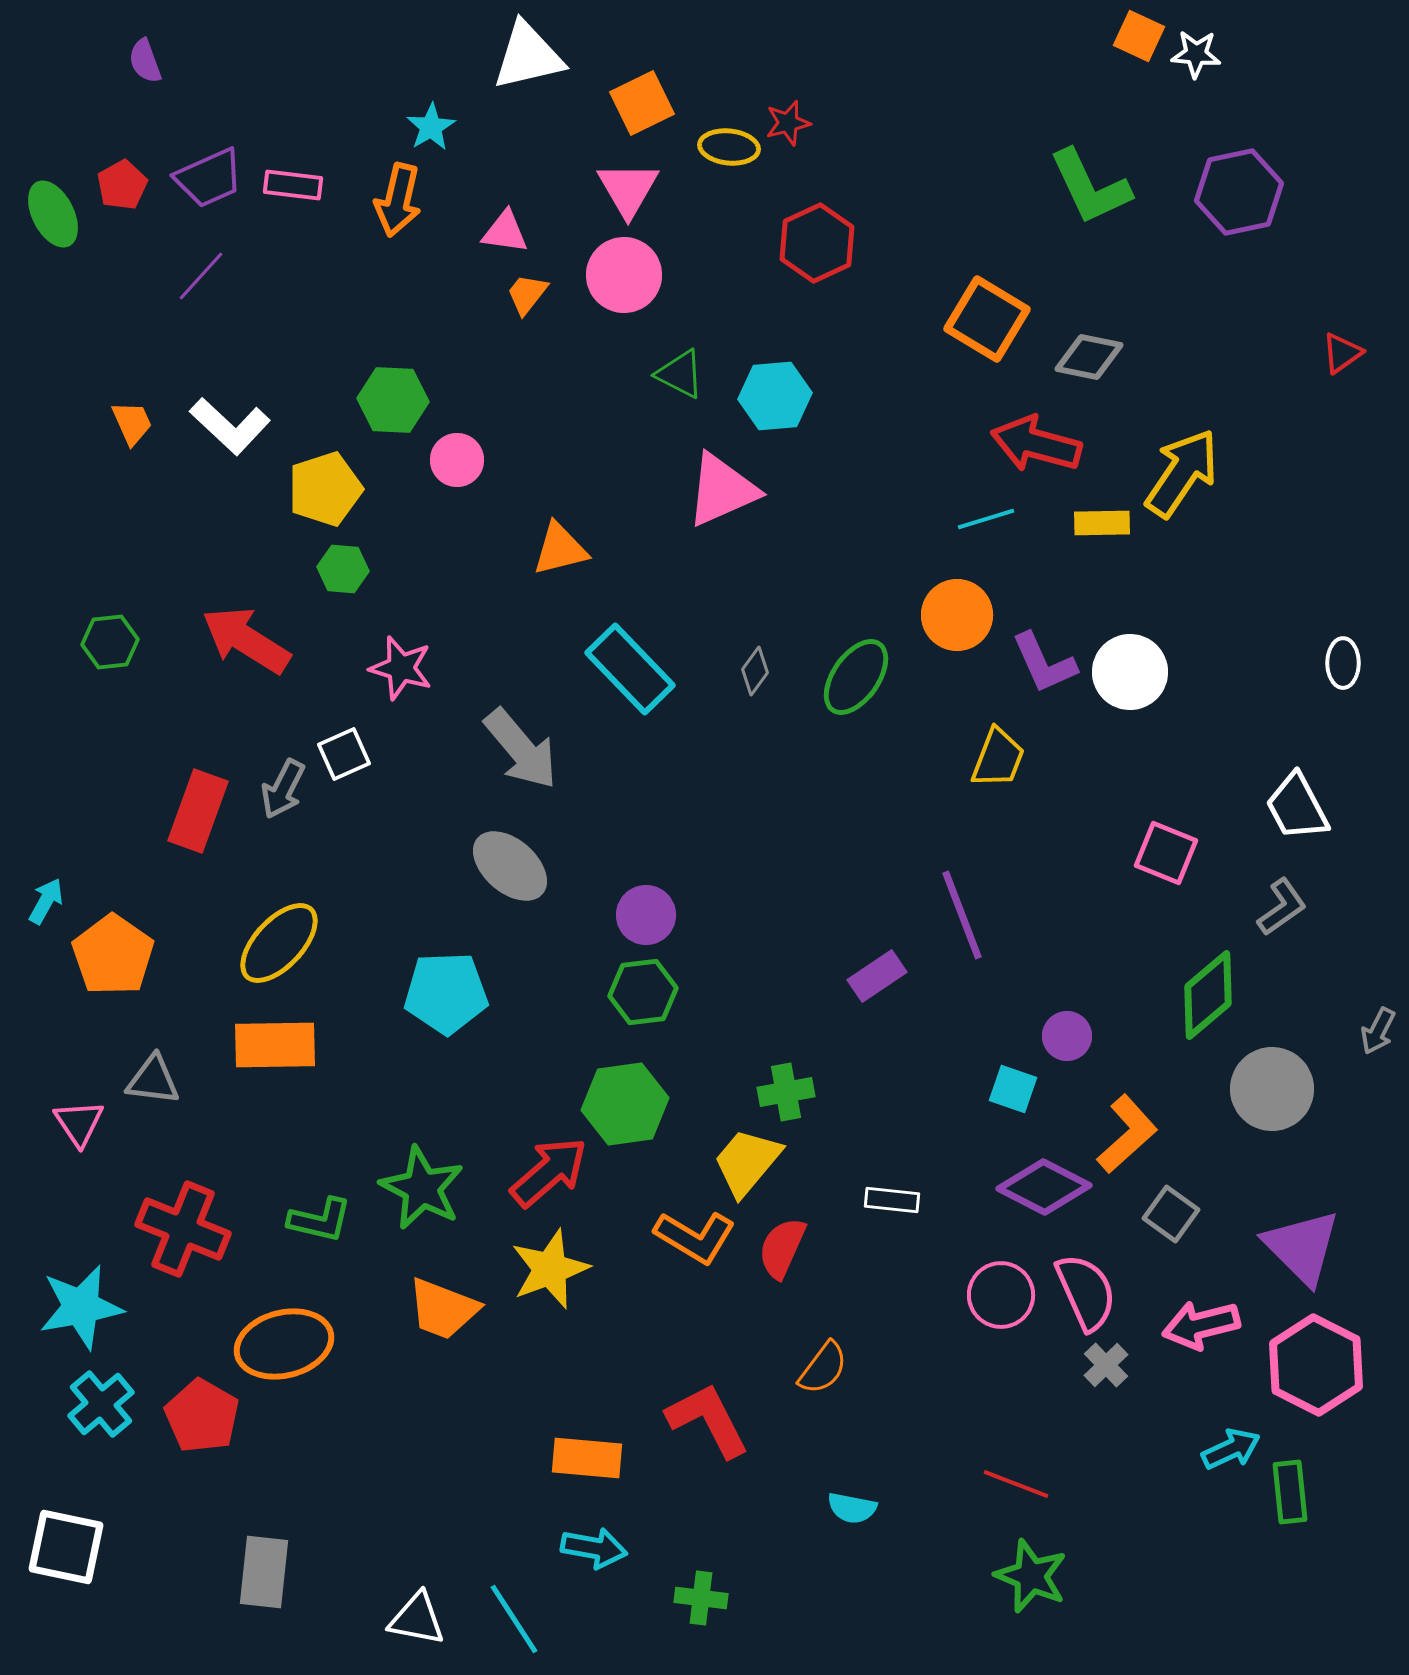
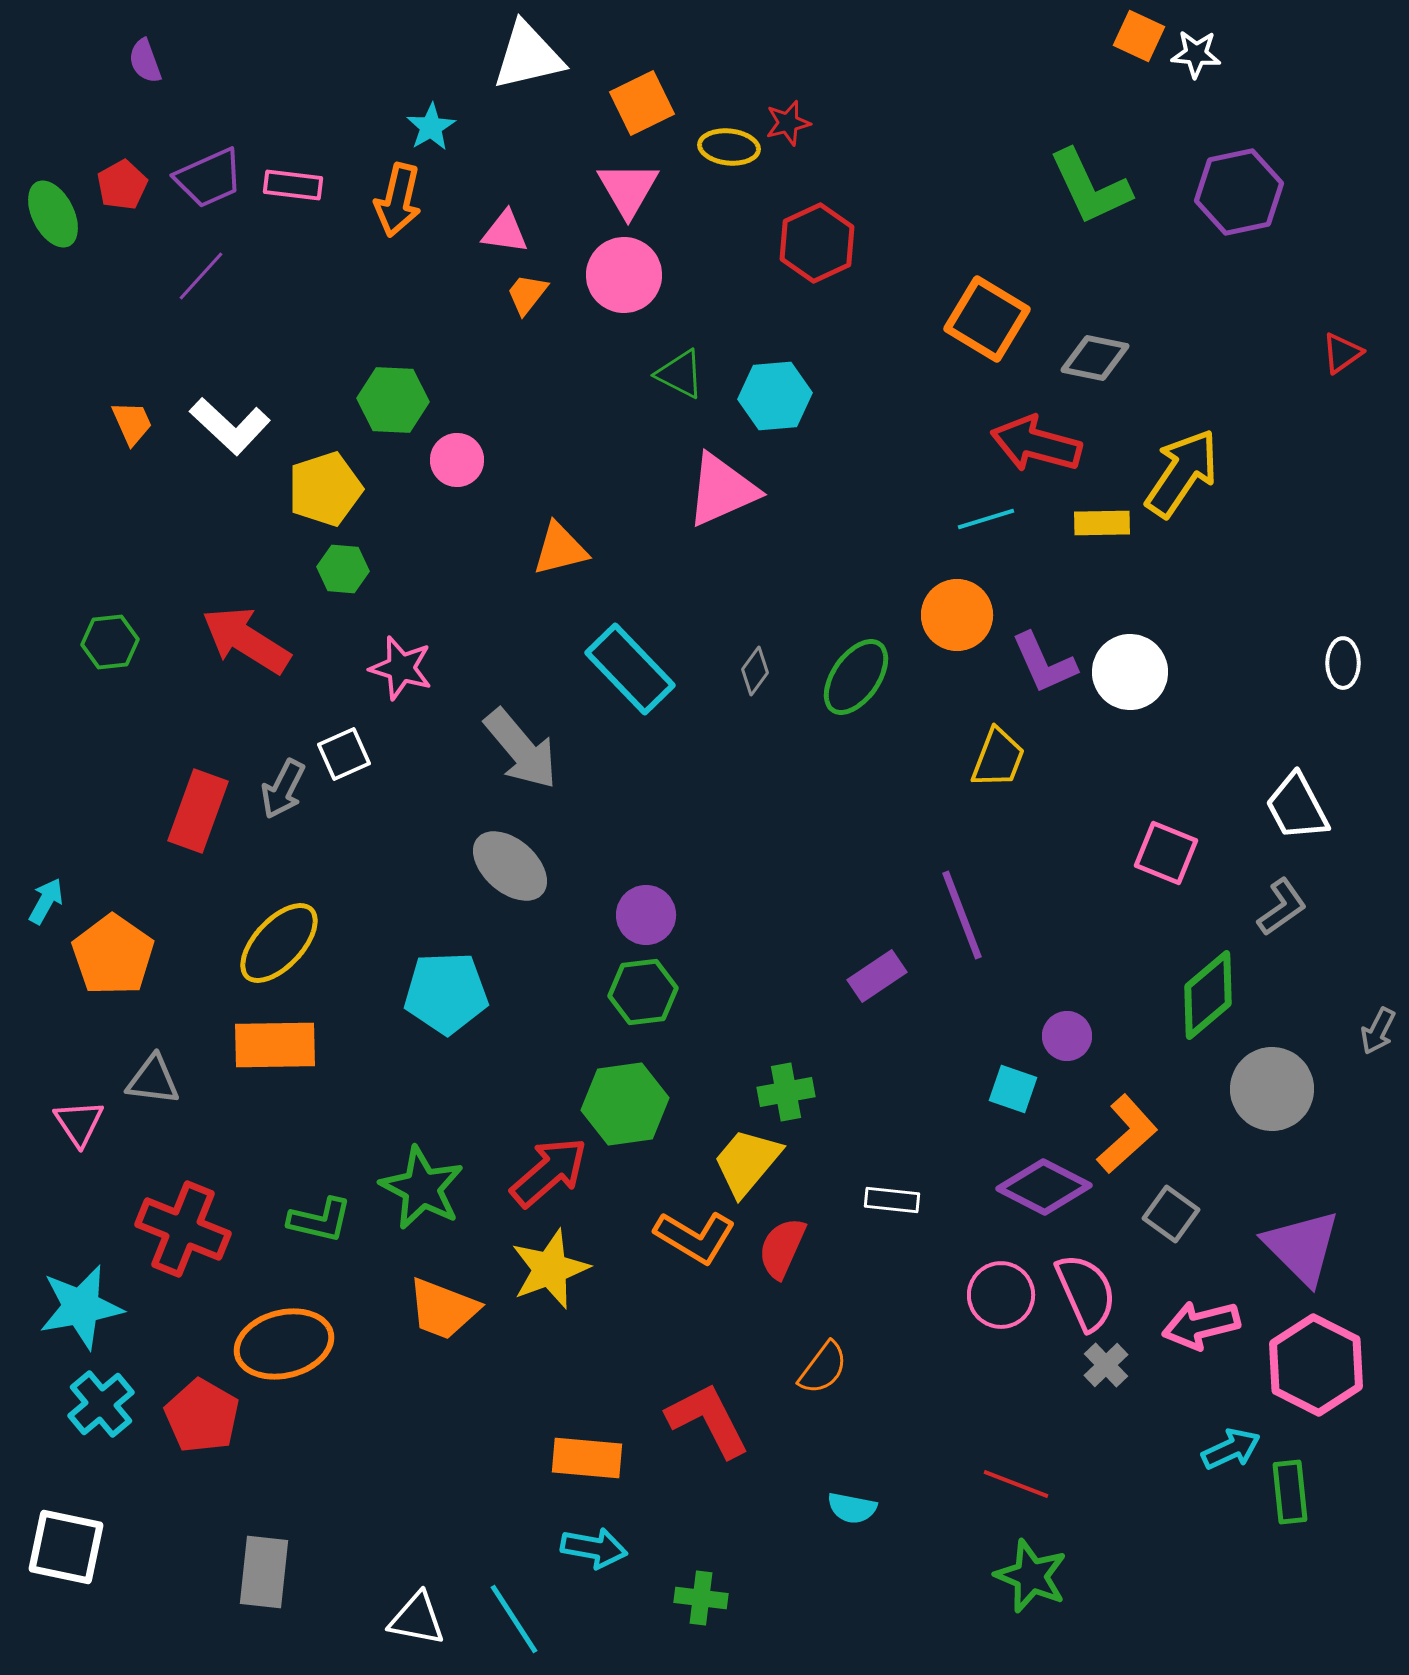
gray diamond at (1089, 357): moved 6 px right, 1 px down
